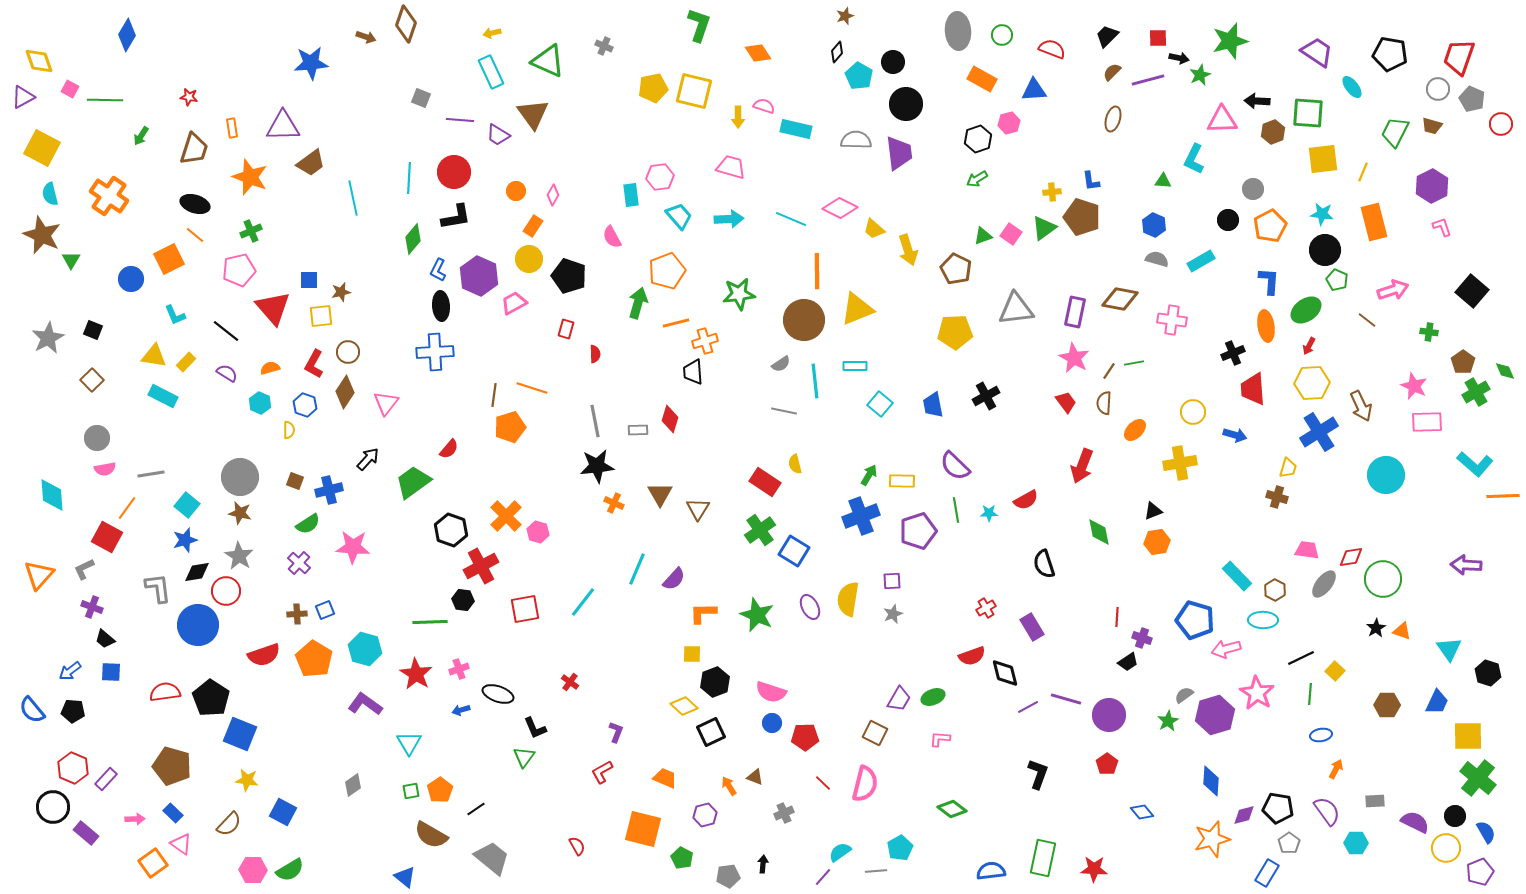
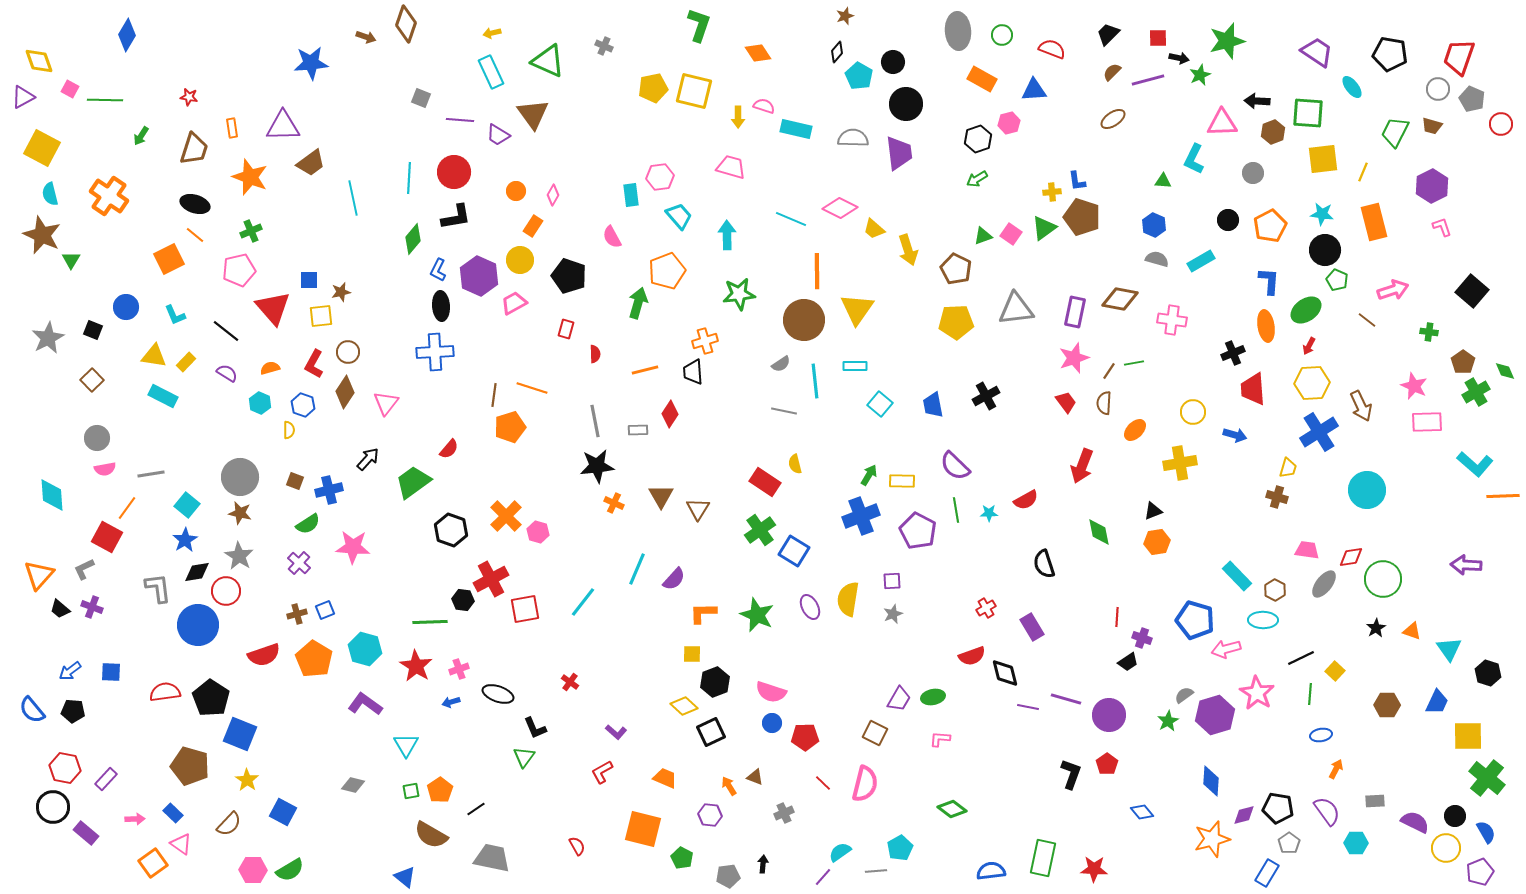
black trapezoid at (1107, 36): moved 1 px right, 2 px up
green star at (1230, 41): moved 3 px left
brown ellipse at (1113, 119): rotated 40 degrees clockwise
pink triangle at (1222, 120): moved 3 px down
gray semicircle at (856, 140): moved 3 px left, 2 px up
blue L-shape at (1091, 181): moved 14 px left
gray circle at (1253, 189): moved 16 px up
cyan arrow at (729, 219): moved 2 px left, 16 px down; rotated 88 degrees counterclockwise
yellow circle at (529, 259): moved 9 px left, 1 px down
blue circle at (131, 279): moved 5 px left, 28 px down
yellow triangle at (857, 309): rotated 33 degrees counterclockwise
orange line at (676, 323): moved 31 px left, 47 px down
yellow pentagon at (955, 332): moved 1 px right, 10 px up
pink star at (1074, 358): rotated 24 degrees clockwise
blue hexagon at (305, 405): moved 2 px left
red diamond at (670, 419): moved 5 px up; rotated 16 degrees clockwise
cyan circle at (1386, 475): moved 19 px left, 15 px down
brown triangle at (660, 494): moved 1 px right, 2 px down
purple pentagon at (918, 531): rotated 27 degrees counterclockwise
blue star at (185, 540): rotated 15 degrees counterclockwise
red cross at (481, 566): moved 10 px right, 13 px down
brown cross at (297, 614): rotated 12 degrees counterclockwise
orange triangle at (1402, 631): moved 10 px right
black trapezoid at (105, 639): moved 45 px left, 30 px up
red star at (416, 674): moved 8 px up
green ellipse at (933, 697): rotated 10 degrees clockwise
purple line at (1028, 707): rotated 40 degrees clockwise
blue arrow at (461, 710): moved 10 px left, 8 px up
purple L-shape at (616, 732): rotated 110 degrees clockwise
cyan triangle at (409, 743): moved 3 px left, 2 px down
brown pentagon at (172, 766): moved 18 px right
red hexagon at (73, 768): moved 8 px left; rotated 12 degrees counterclockwise
black L-shape at (1038, 774): moved 33 px right
green cross at (1478, 778): moved 9 px right
yellow star at (247, 780): rotated 25 degrees clockwise
gray diamond at (353, 785): rotated 50 degrees clockwise
purple hexagon at (705, 815): moved 5 px right; rotated 20 degrees clockwise
gray trapezoid at (492, 858): rotated 27 degrees counterclockwise
